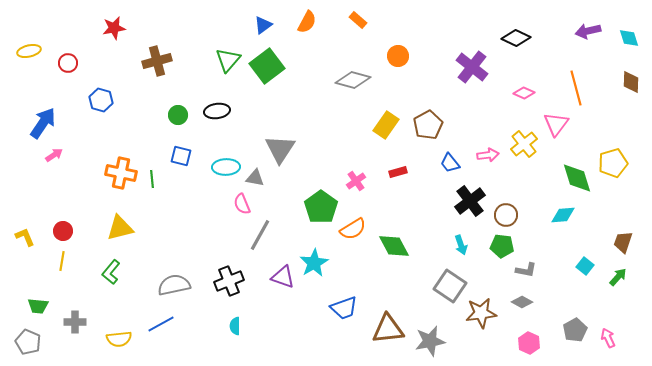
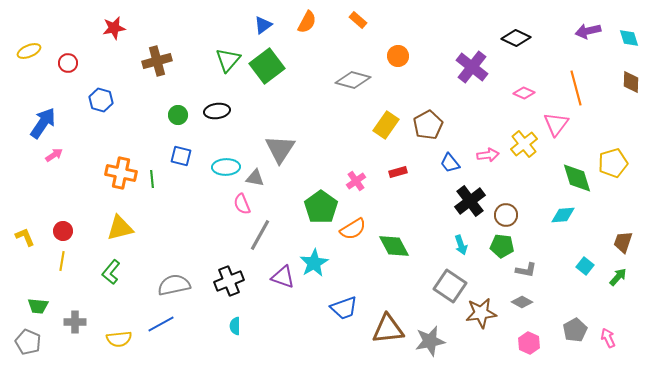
yellow ellipse at (29, 51): rotated 10 degrees counterclockwise
